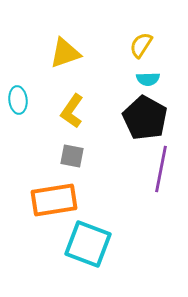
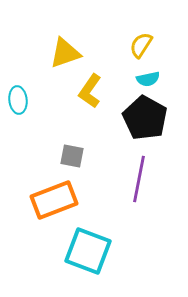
cyan semicircle: rotated 10 degrees counterclockwise
yellow L-shape: moved 18 px right, 20 px up
purple line: moved 22 px left, 10 px down
orange rectangle: rotated 12 degrees counterclockwise
cyan square: moved 7 px down
